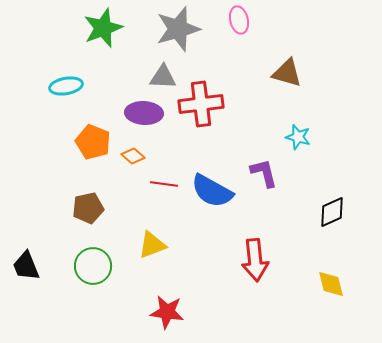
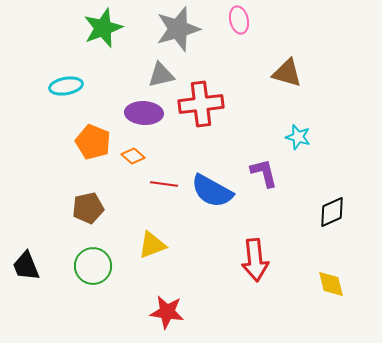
gray triangle: moved 2 px left, 2 px up; rotated 16 degrees counterclockwise
